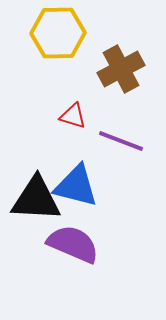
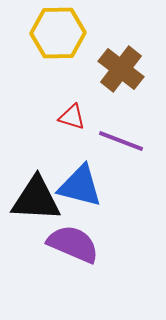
brown cross: rotated 24 degrees counterclockwise
red triangle: moved 1 px left, 1 px down
blue triangle: moved 4 px right
